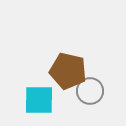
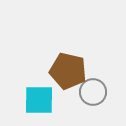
gray circle: moved 3 px right, 1 px down
